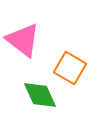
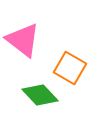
green diamond: rotated 18 degrees counterclockwise
